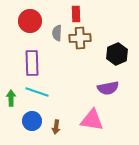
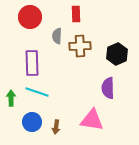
red circle: moved 4 px up
gray semicircle: moved 3 px down
brown cross: moved 8 px down
purple semicircle: rotated 100 degrees clockwise
blue circle: moved 1 px down
